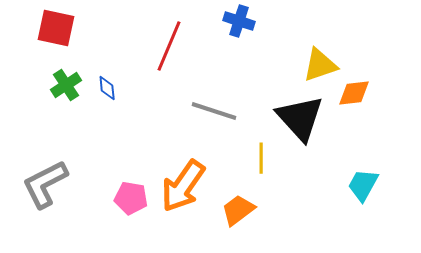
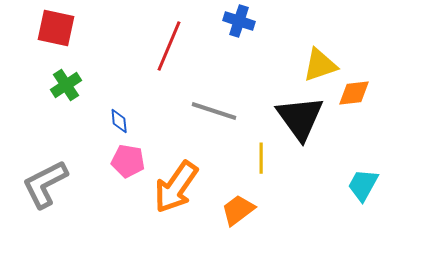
blue diamond: moved 12 px right, 33 px down
black triangle: rotated 6 degrees clockwise
orange arrow: moved 7 px left, 1 px down
pink pentagon: moved 3 px left, 37 px up
